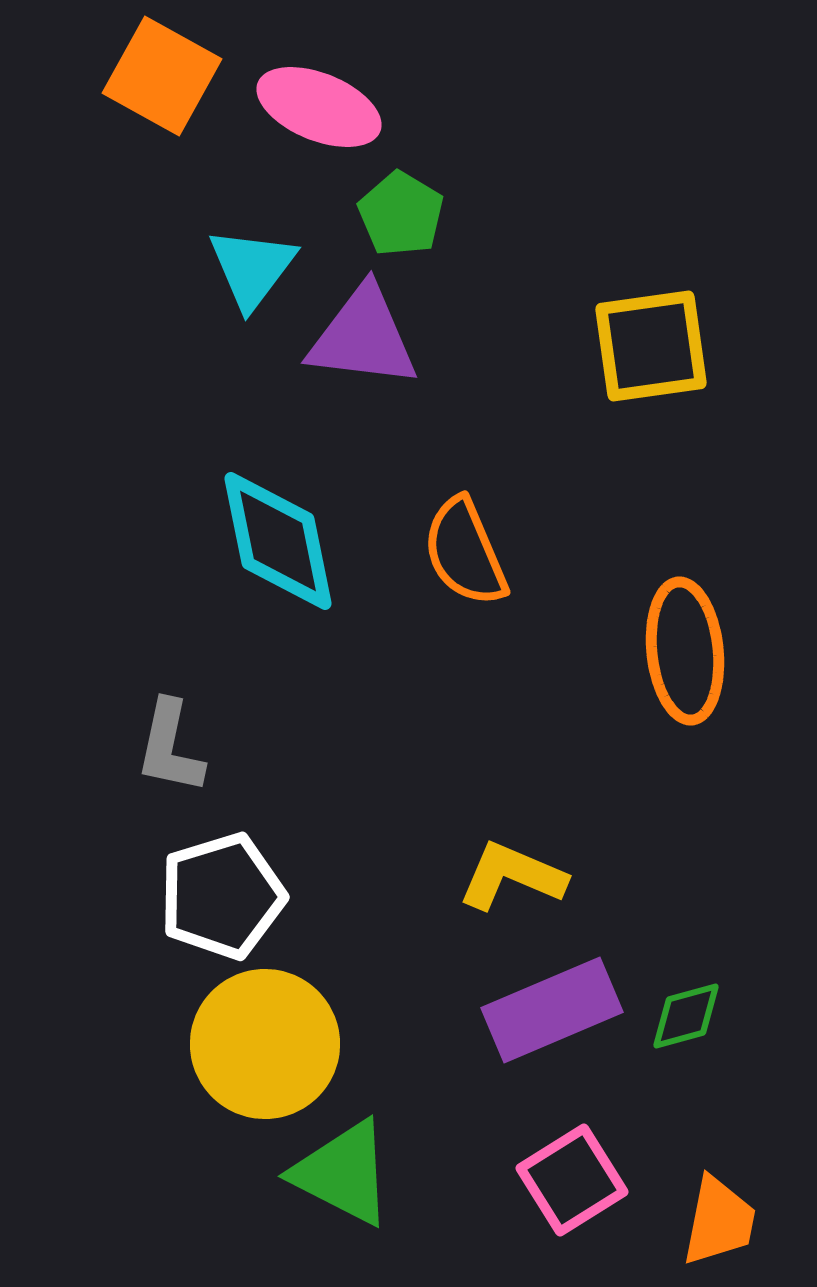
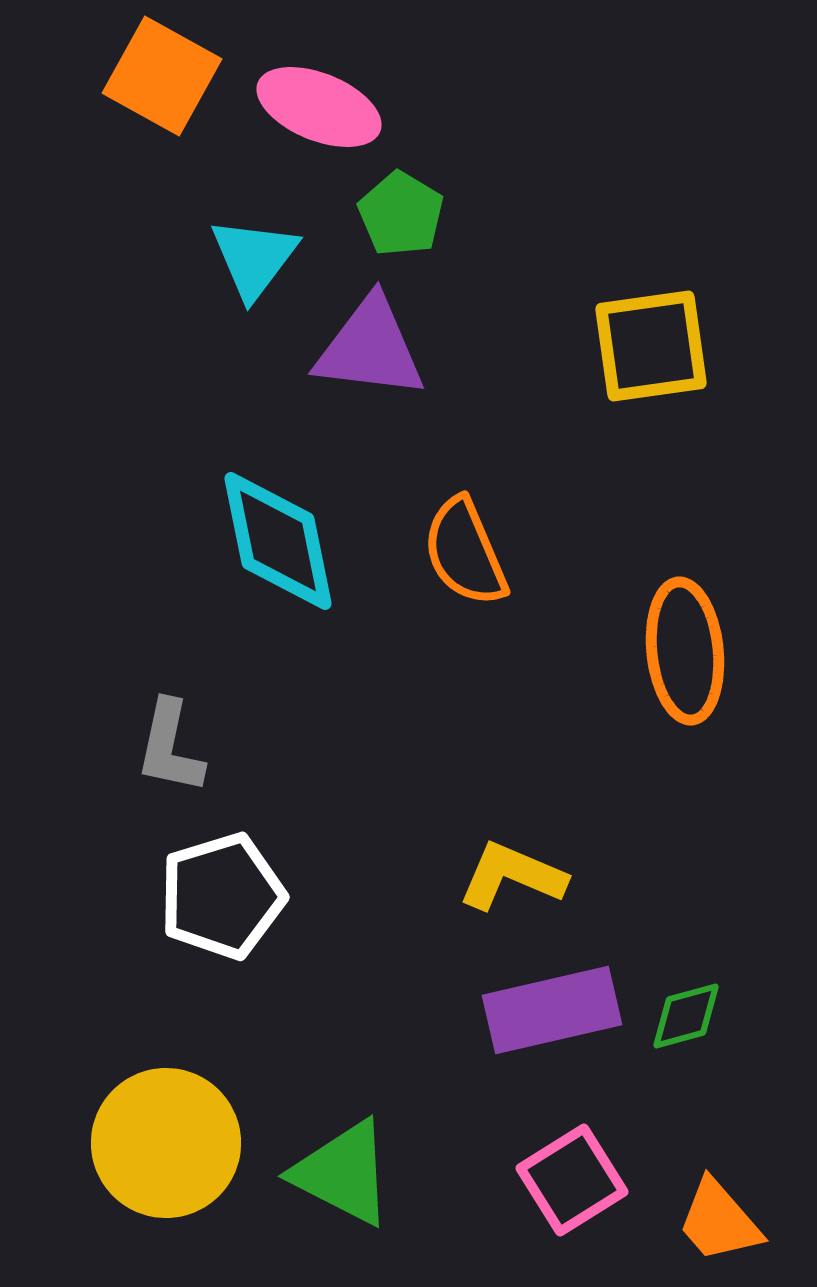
cyan triangle: moved 2 px right, 10 px up
purple triangle: moved 7 px right, 11 px down
purple rectangle: rotated 10 degrees clockwise
yellow circle: moved 99 px left, 99 px down
orange trapezoid: rotated 128 degrees clockwise
